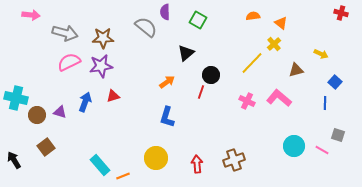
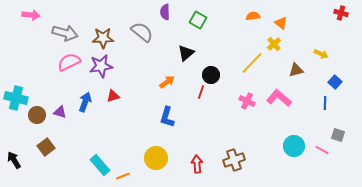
gray semicircle: moved 4 px left, 5 px down
